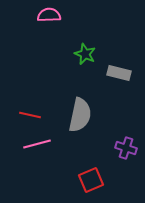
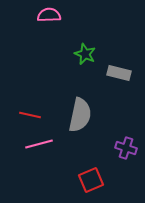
pink line: moved 2 px right
